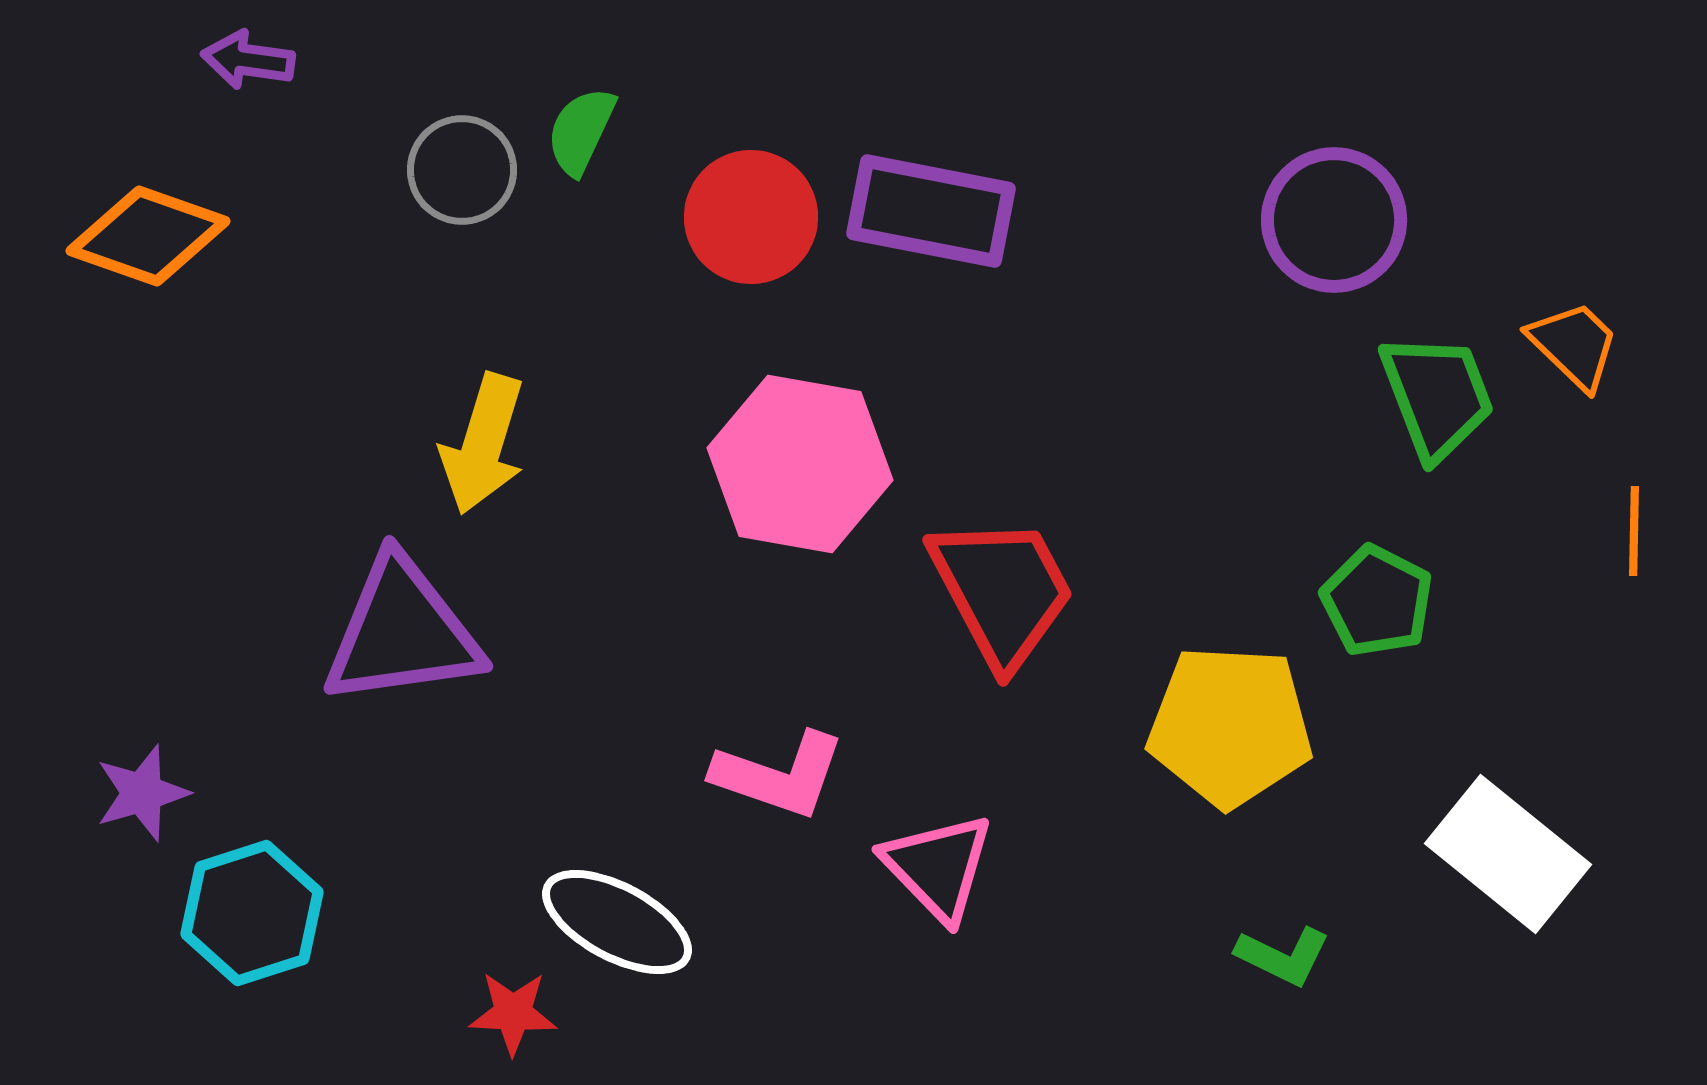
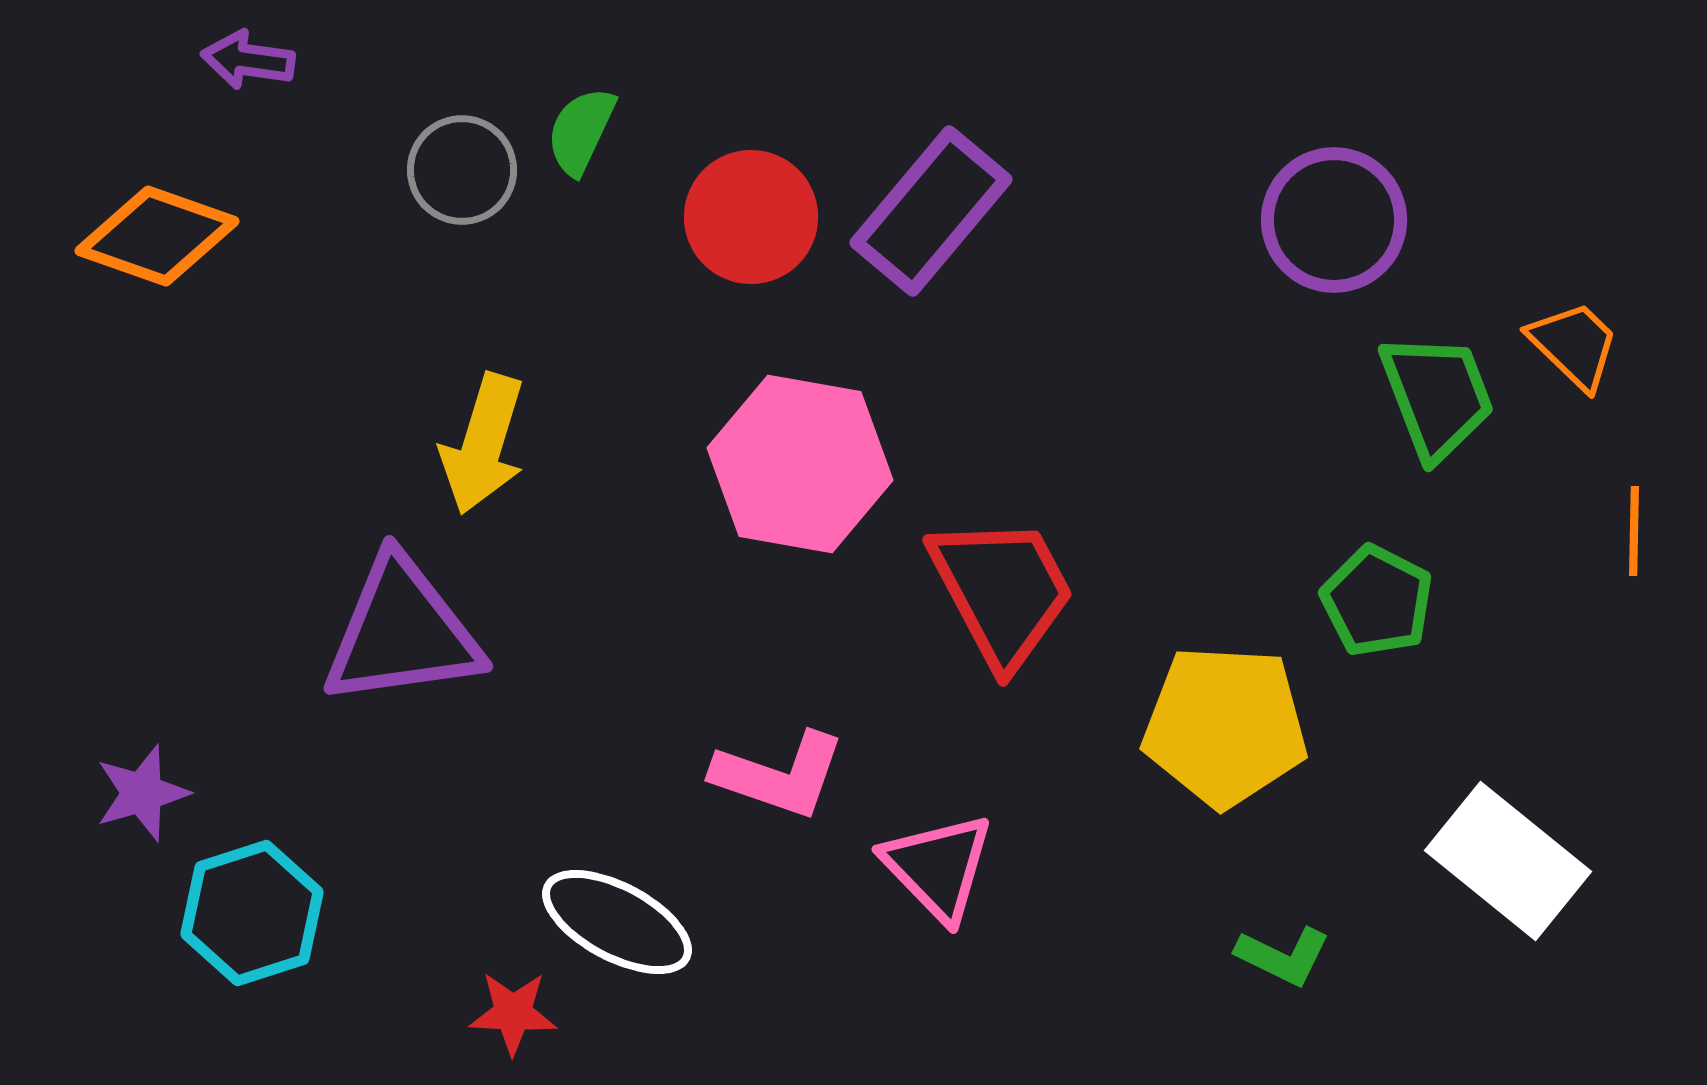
purple rectangle: rotated 61 degrees counterclockwise
orange diamond: moved 9 px right
yellow pentagon: moved 5 px left
white rectangle: moved 7 px down
